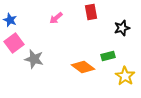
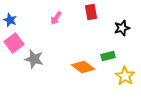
pink arrow: rotated 16 degrees counterclockwise
